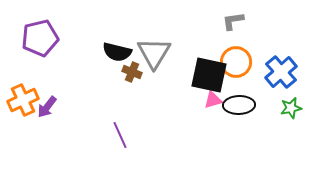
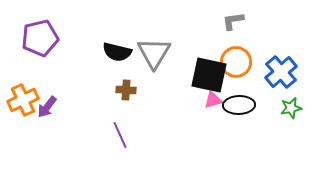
brown cross: moved 6 px left, 18 px down; rotated 18 degrees counterclockwise
